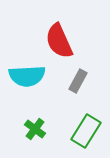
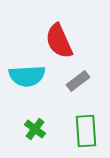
gray rectangle: rotated 25 degrees clockwise
green rectangle: rotated 36 degrees counterclockwise
